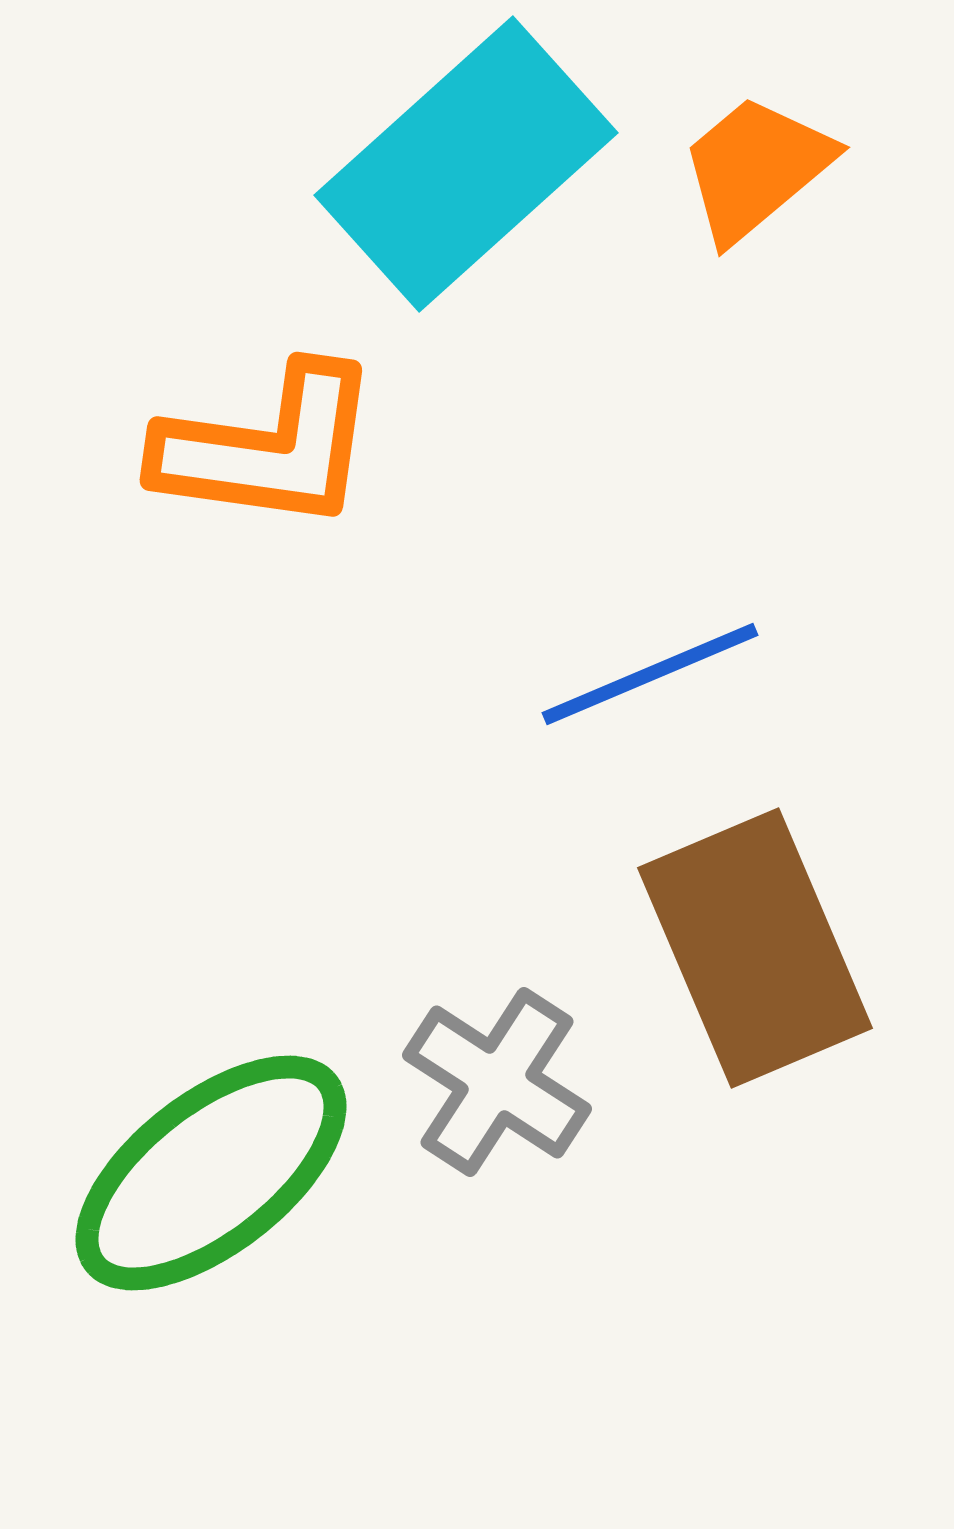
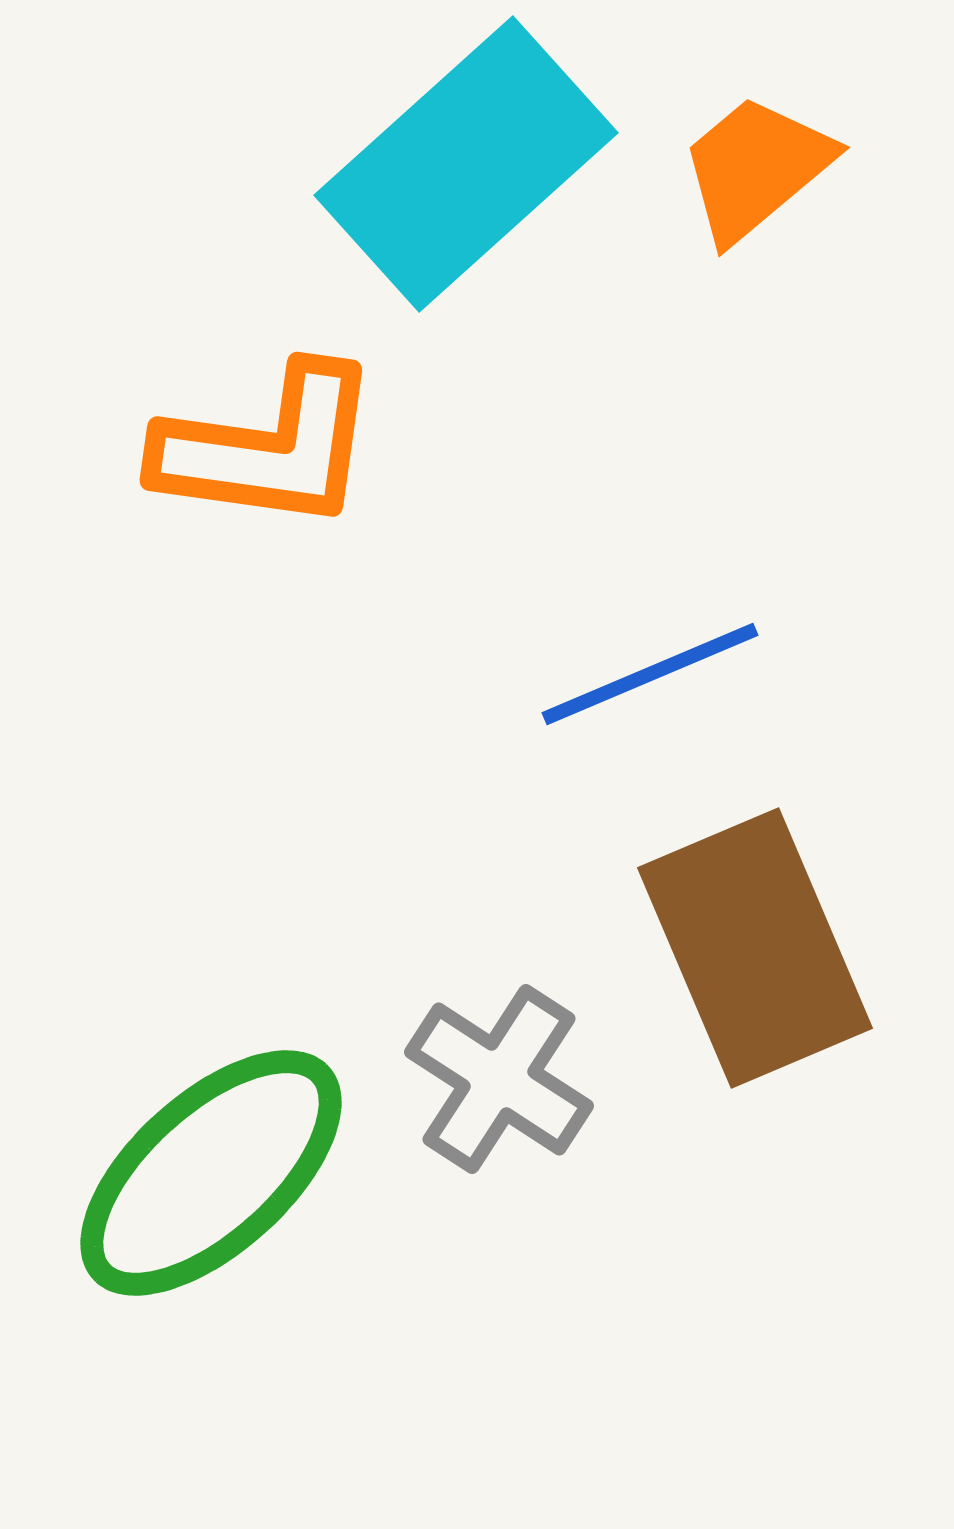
gray cross: moved 2 px right, 3 px up
green ellipse: rotated 4 degrees counterclockwise
